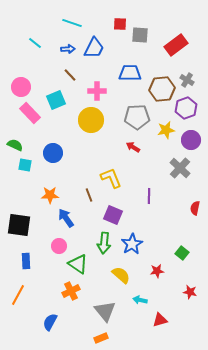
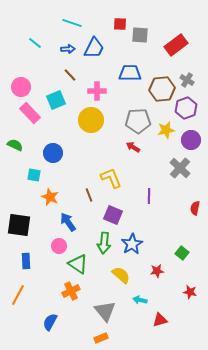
gray pentagon at (137, 117): moved 1 px right, 4 px down
cyan square at (25, 165): moved 9 px right, 10 px down
orange star at (50, 195): moved 2 px down; rotated 24 degrees clockwise
blue arrow at (66, 218): moved 2 px right, 4 px down
